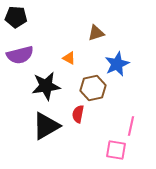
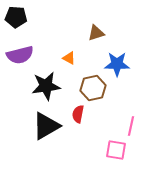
blue star: rotated 25 degrees clockwise
